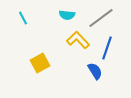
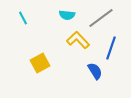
blue line: moved 4 px right
